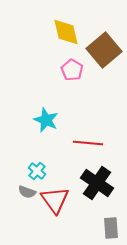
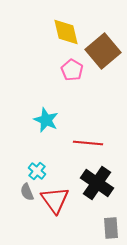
brown square: moved 1 px left, 1 px down
gray semicircle: rotated 48 degrees clockwise
